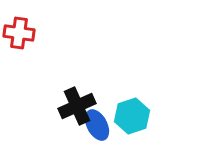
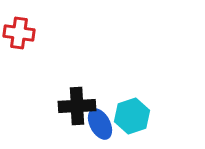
black cross: rotated 21 degrees clockwise
blue ellipse: moved 3 px right, 1 px up
